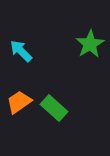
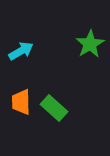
cyan arrow: rotated 105 degrees clockwise
orange trapezoid: moved 2 px right; rotated 56 degrees counterclockwise
